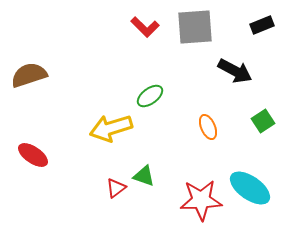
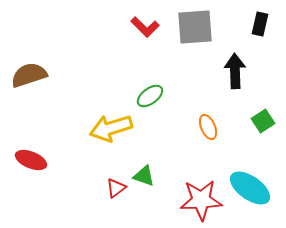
black rectangle: moved 2 px left, 1 px up; rotated 55 degrees counterclockwise
black arrow: rotated 120 degrees counterclockwise
red ellipse: moved 2 px left, 5 px down; rotated 12 degrees counterclockwise
